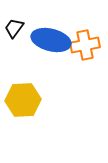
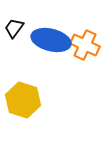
orange cross: rotated 36 degrees clockwise
yellow hexagon: rotated 20 degrees clockwise
